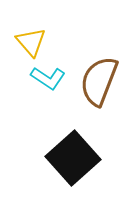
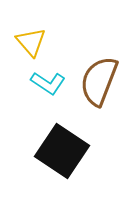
cyan L-shape: moved 5 px down
black square: moved 11 px left, 7 px up; rotated 14 degrees counterclockwise
